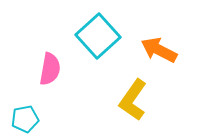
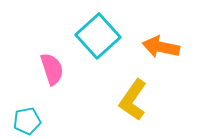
orange arrow: moved 2 px right, 3 px up; rotated 15 degrees counterclockwise
pink semicircle: moved 2 px right; rotated 28 degrees counterclockwise
cyan pentagon: moved 2 px right, 2 px down
